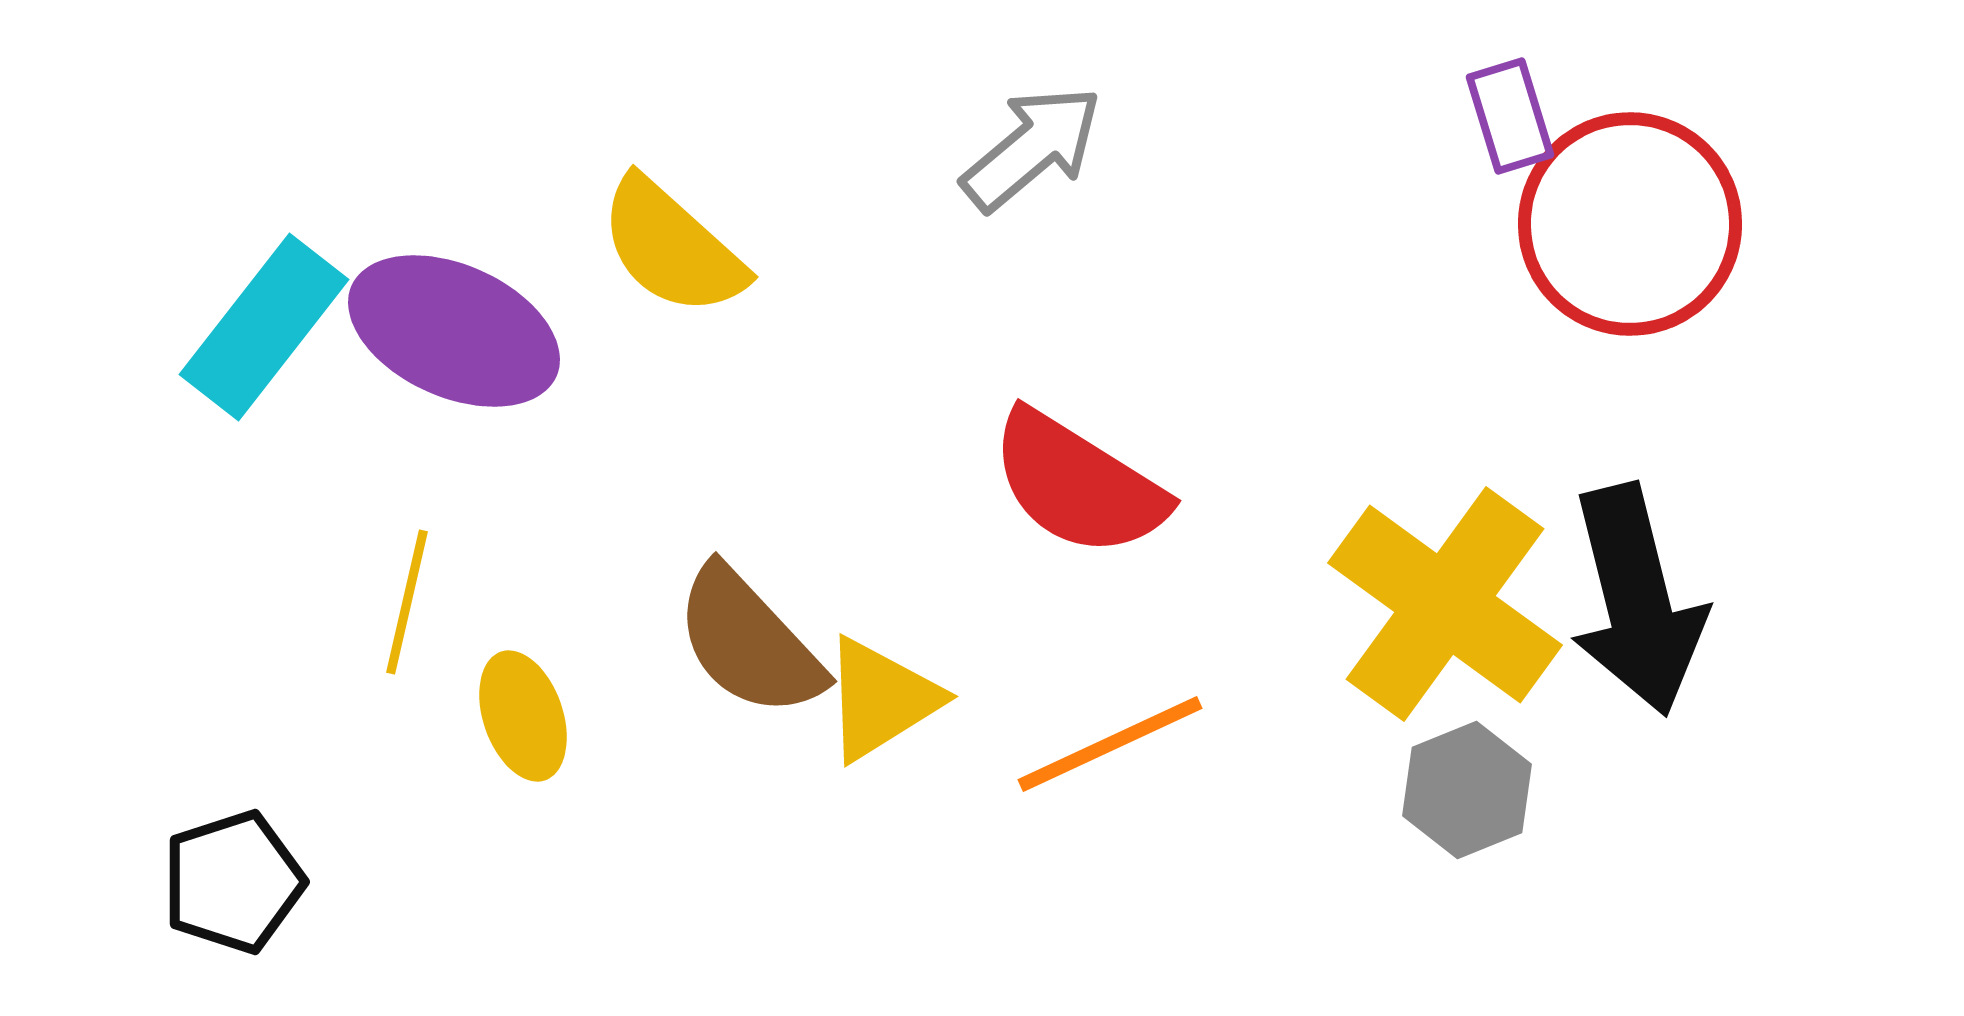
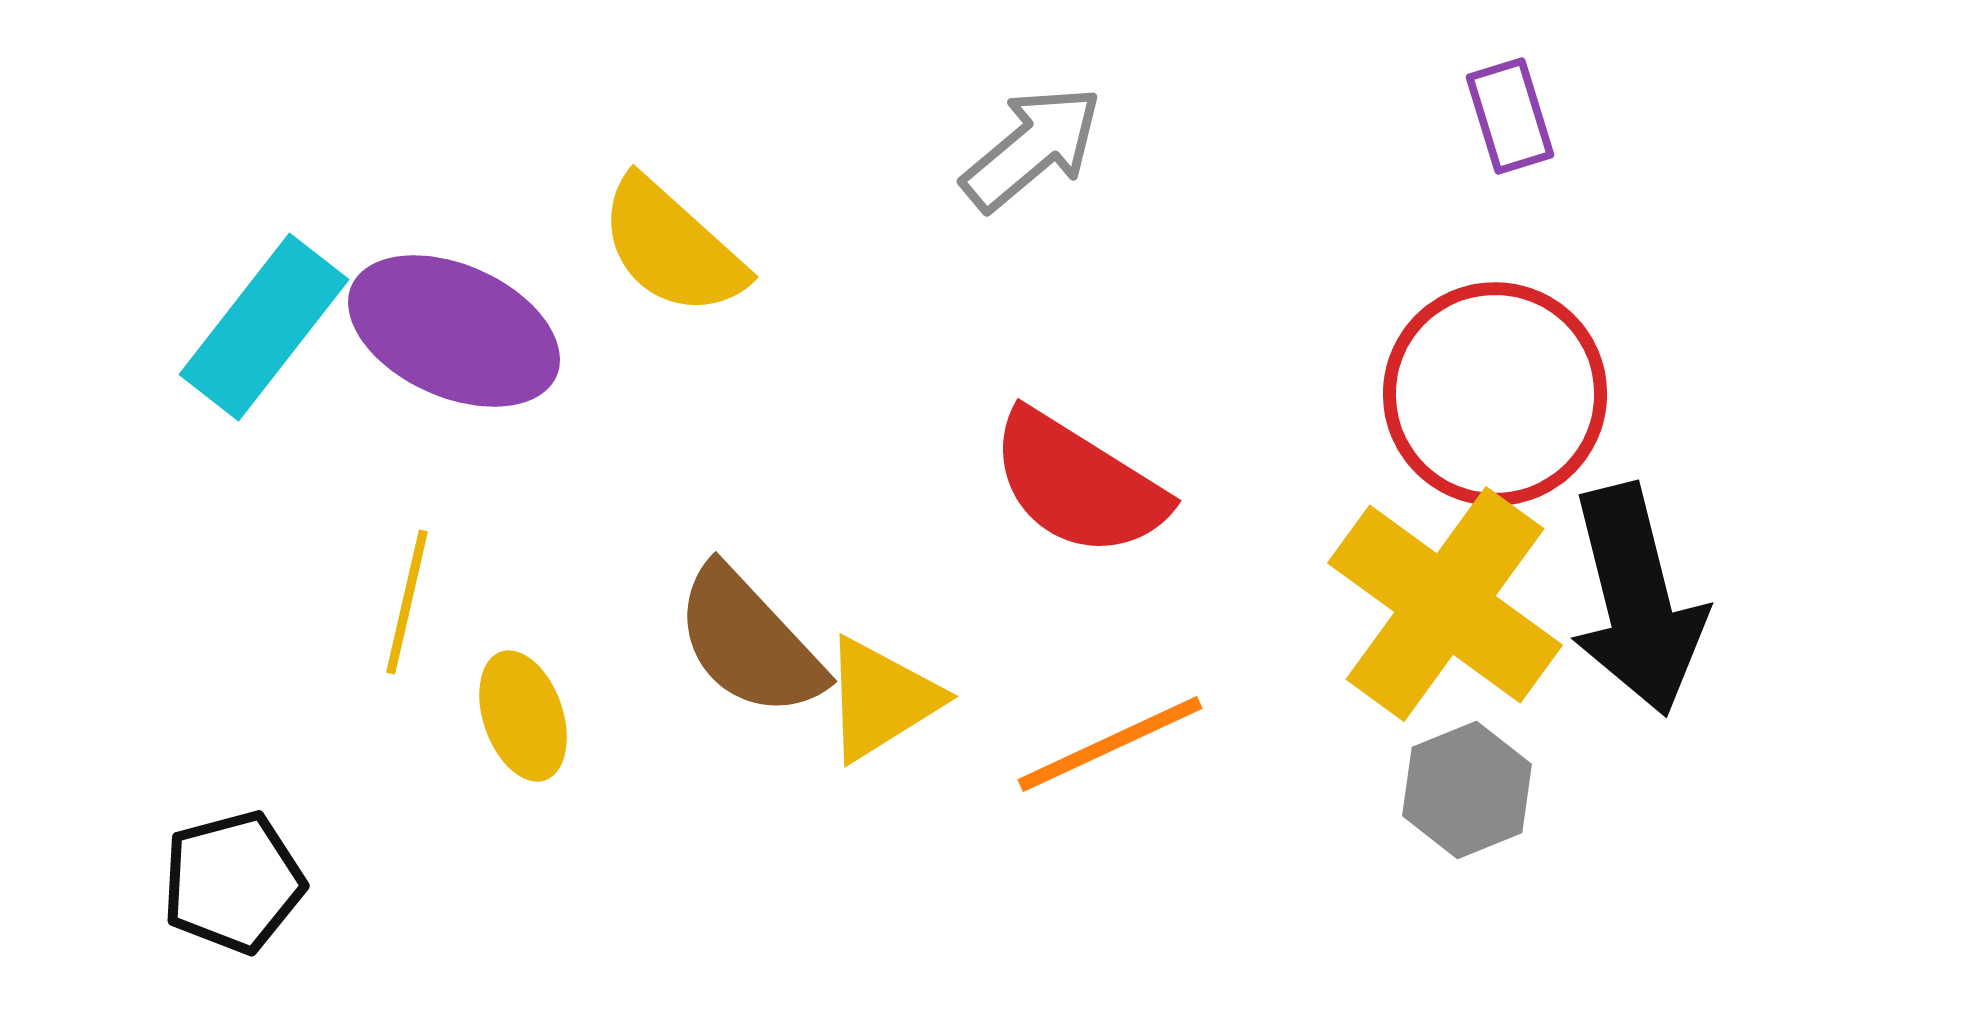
red circle: moved 135 px left, 170 px down
black pentagon: rotated 3 degrees clockwise
